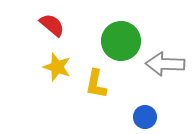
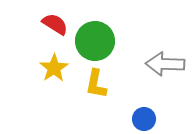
red semicircle: moved 3 px right, 1 px up; rotated 8 degrees counterclockwise
green circle: moved 26 px left
yellow star: moved 3 px left, 1 px down; rotated 20 degrees clockwise
blue circle: moved 1 px left, 2 px down
